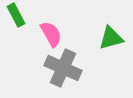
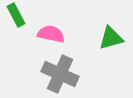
pink semicircle: rotated 48 degrees counterclockwise
gray cross: moved 3 px left, 6 px down
